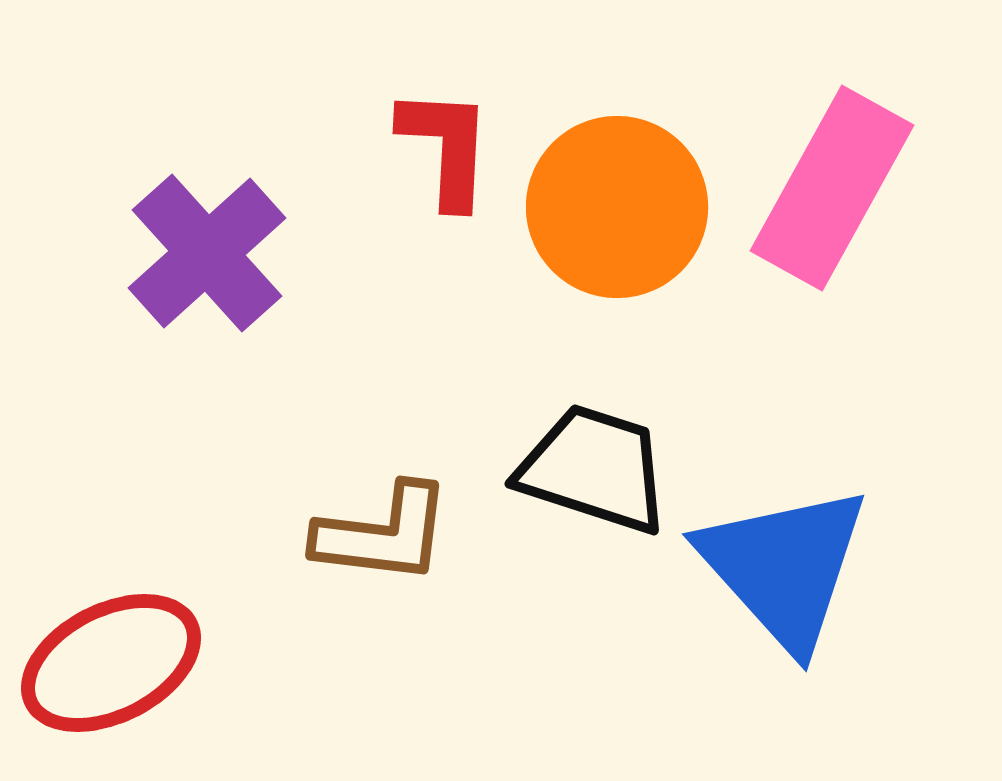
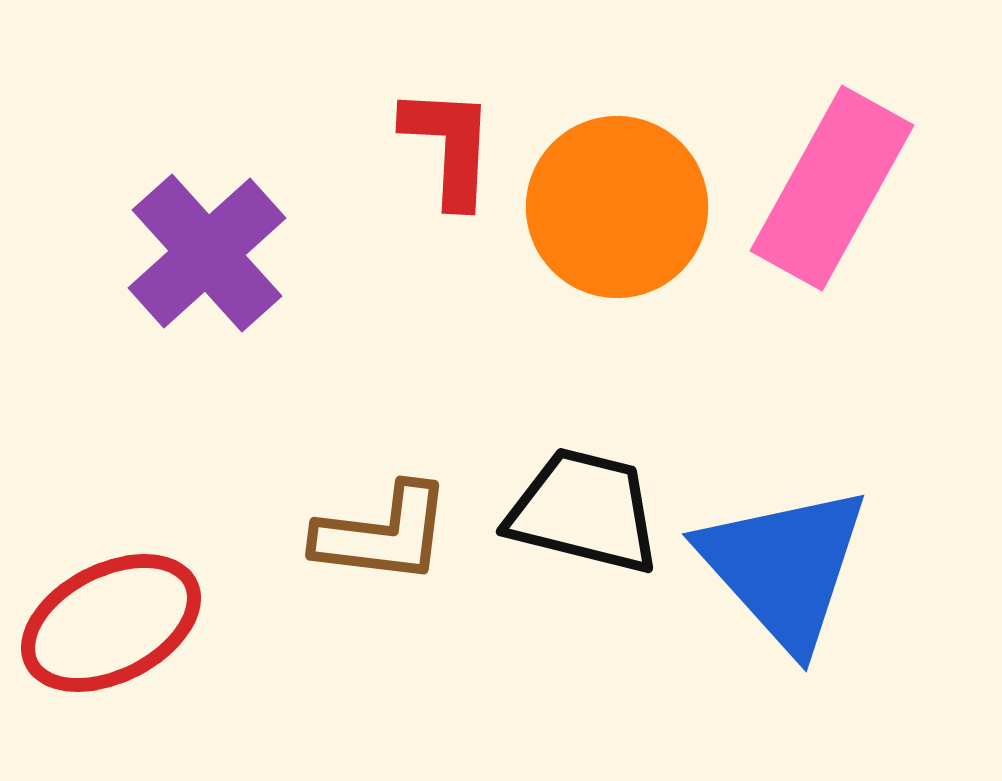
red L-shape: moved 3 px right, 1 px up
black trapezoid: moved 10 px left, 42 px down; rotated 4 degrees counterclockwise
red ellipse: moved 40 px up
